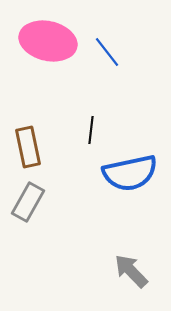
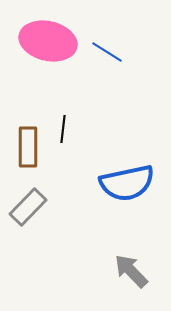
blue line: rotated 20 degrees counterclockwise
black line: moved 28 px left, 1 px up
brown rectangle: rotated 12 degrees clockwise
blue semicircle: moved 3 px left, 10 px down
gray rectangle: moved 5 px down; rotated 15 degrees clockwise
